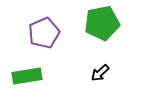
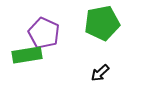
purple pentagon: rotated 24 degrees counterclockwise
green rectangle: moved 21 px up
